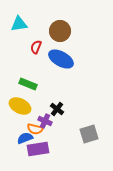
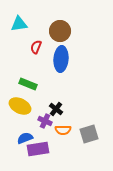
blue ellipse: rotated 65 degrees clockwise
black cross: moved 1 px left
orange semicircle: moved 28 px right, 1 px down; rotated 14 degrees counterclockwise
